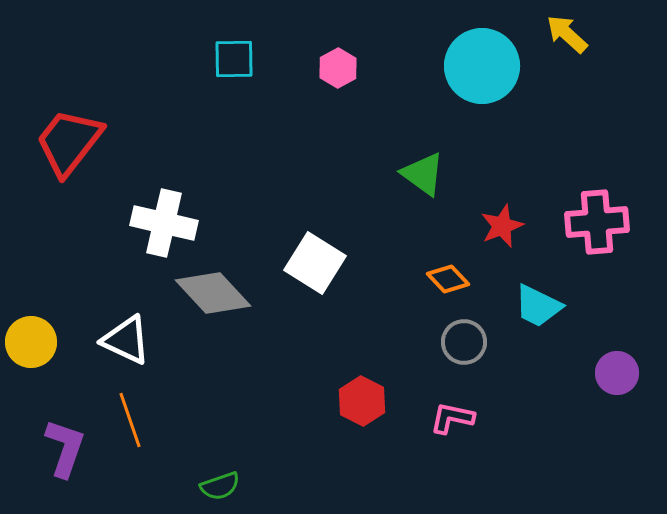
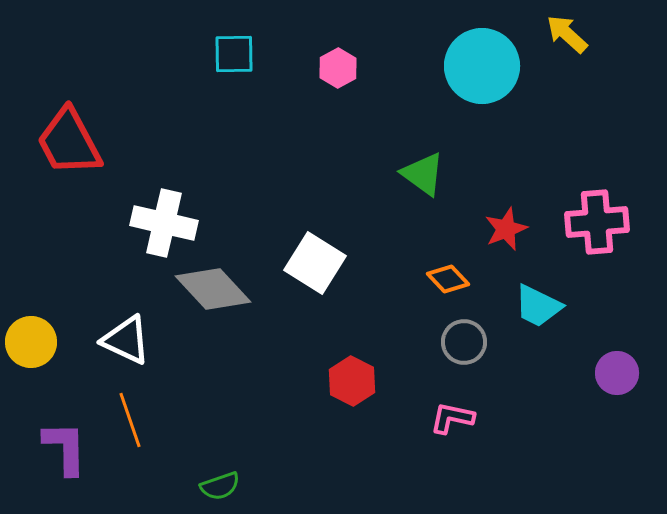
cyan square: moved 5 px up
red trapezoid: rotated 66 degrees counterclockwise
red star: moved 4 px right, 3 px down
gray diamond: moved 4 px up
red hexagon: moved 10 px left, 20 px up
purple L-shape: rotated 20 degrees counterclockwise
